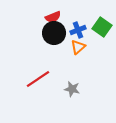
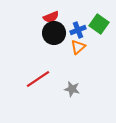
red semicircle: moved 2 px left
green square: moved 3 px left, 3 px up
